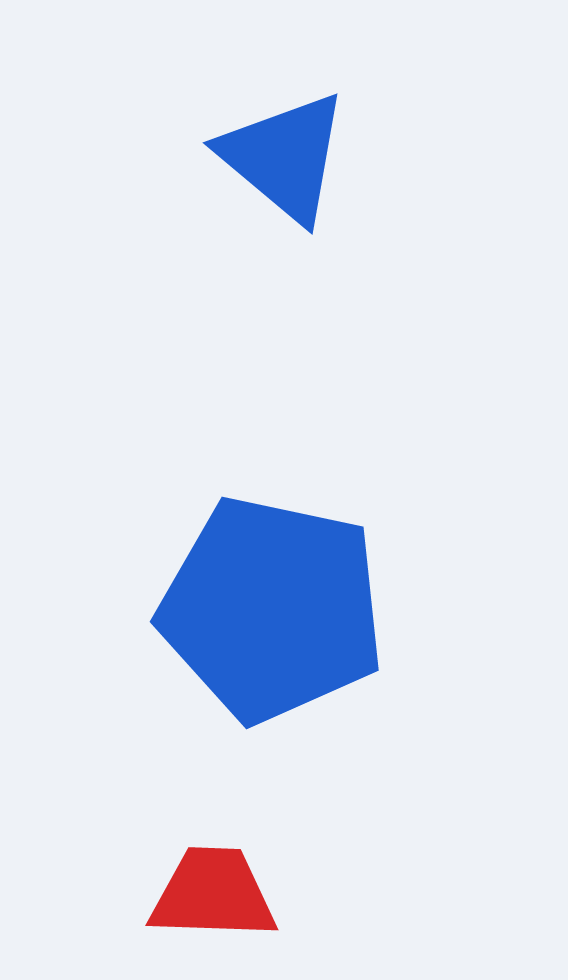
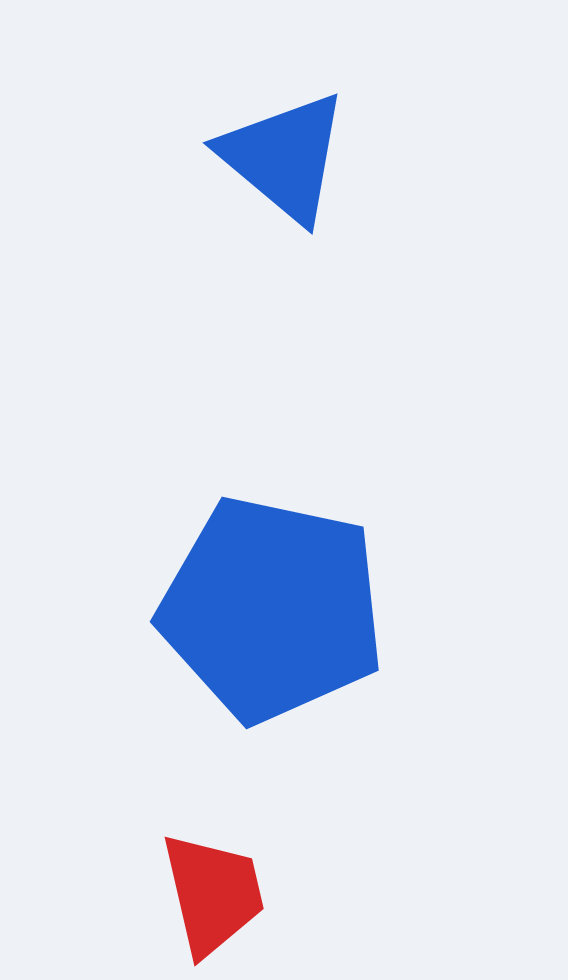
red trapezoid: rotated 75 degrees clockwise
